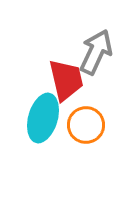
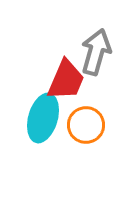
gray arrow: rotated 9 degrees counterclockwise
red trapezoid: rotated 36 degrees clockwise
